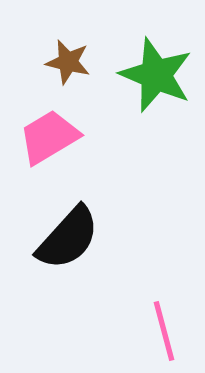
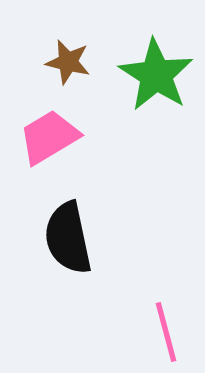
green star: rotated 10 degrees clockwise
black semicircle: rotated 126 degrees clockwise
pink line: moved 2 px right, 1 px down
